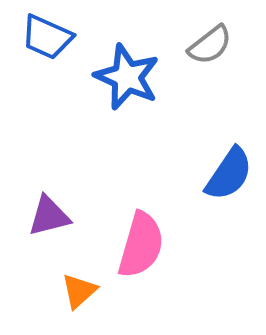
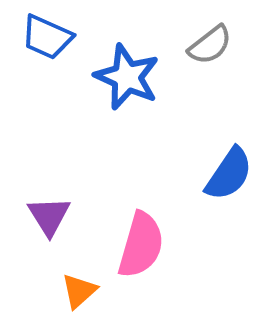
purple triangle: rotated 48 degrees counterclockwise
